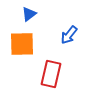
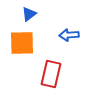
blue arrow: rotated 48 degrees clockwise
orange square: moved 1 px up
